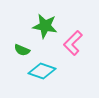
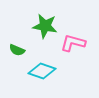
pink L-shape: rotated 60 degrees clockwise
green semicircle: moved 5 px left
